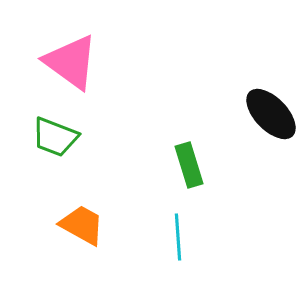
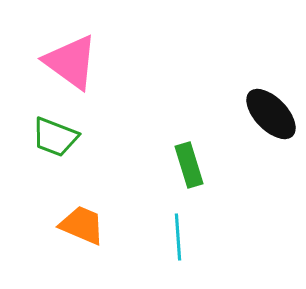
orange trapezoid: rotated 6 degrees counterclockwise
